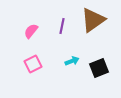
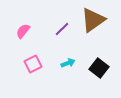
purple line: moved 3 px down; rotated 35 degrees clockwise
pink semicircle: moved 8 px left
cyan arrow: moved 4 px left, 2 px down
black square: rotated 30 degrees counterclockwise
